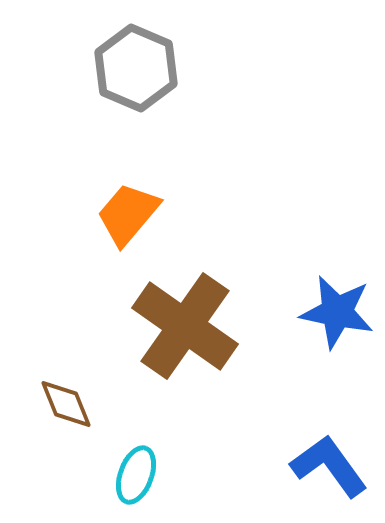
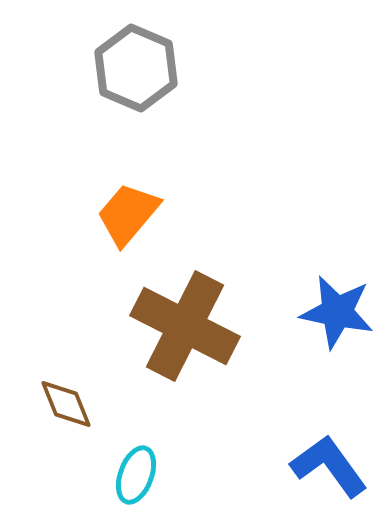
brown cross: rotated 8 degrees counterclockwise
